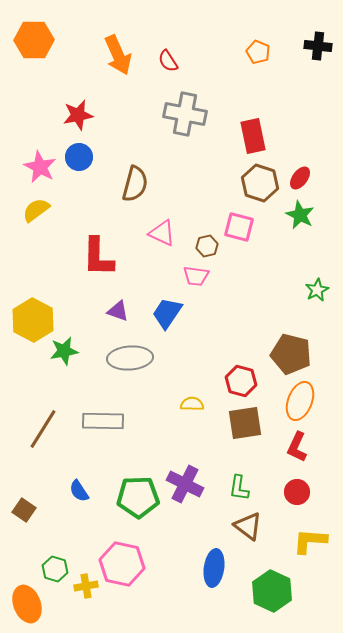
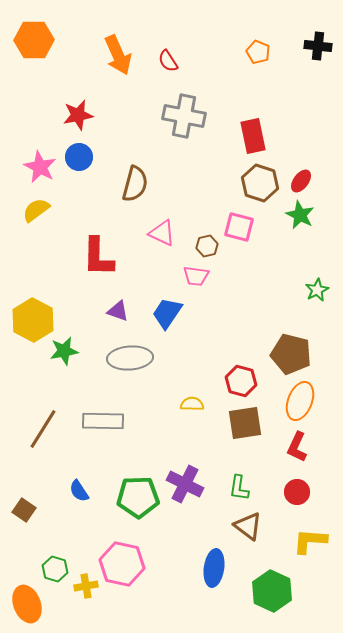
gray cross at (185, 114): moved 1 px left, 2 px down
red ellipse at (300, 178): moved 1 px right, 3 px down
